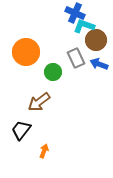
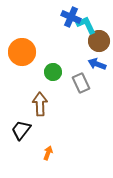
blue cross: moved 4 px left, 4 px down
cyan L-shape: moved 2 px right, 1 px up; rotated 45 degrees clockwise
brown circle: moved 3 px right, 1 px down
orange circle: moved 4 px left
gray rectangle: moved 5 px right, 25 px down
blue arrow: moved 2 px left
brown arrow: moved 1 px right, 2 px down; rotated 125 degrees clockwise
orange arrow: moved 4 px right, 2 px down
